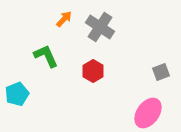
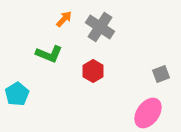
green L-shape: moved 3 px right, 2 px up; rotated 136 degrees clockwise
gray square: moved 2 px down
cyan pentagon: rotated 10 degrees counterclockwise
